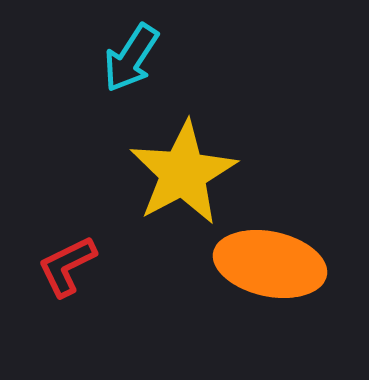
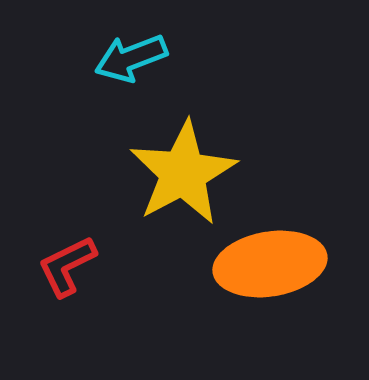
cyan arrow: rotated 36 degrees clockwise
orange ellipse: rotated 21 degrees counterclockwise
